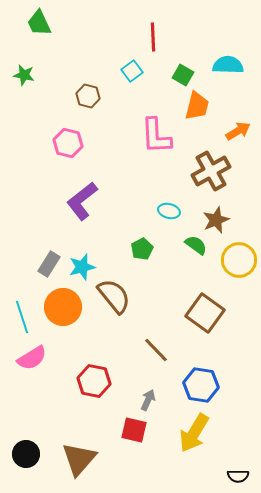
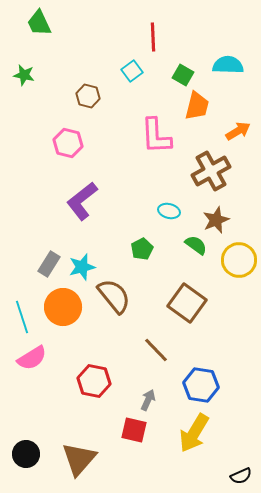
brown square: moved 18 px left, 10 px up
black semicircle: moved 3 px right; rotated 25 degrees counterclockwise
